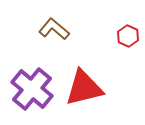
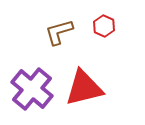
brown L-shape: moved 5 px right, 3 px down; rotated 56 degrees counterclockwise
red hexagon: moved 24 px left, 10 px up
